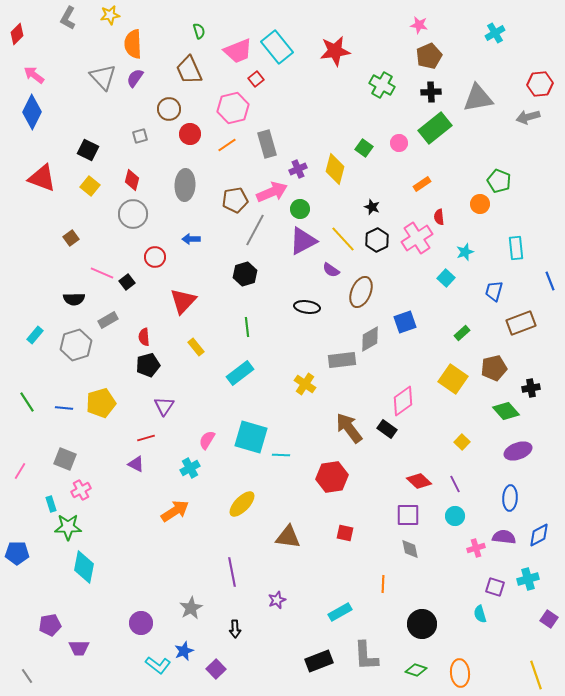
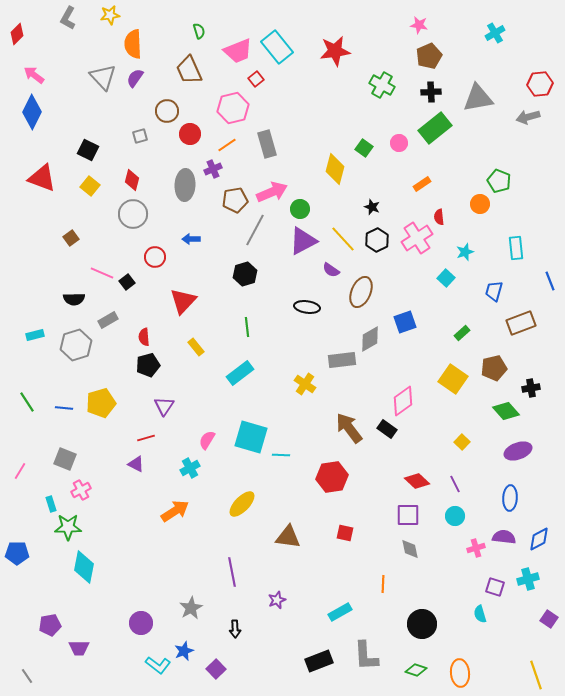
brown circle at (169, 109): moved 2 px left, 2 px down
purple cross at (298, 169): moved 85 px left
cyan rectangle at (35, 335): rotated 36 degrees clockwise
red diamond at (419, 481): moved 2 px left
blue diamond at (539, 535): moved 4 px down
